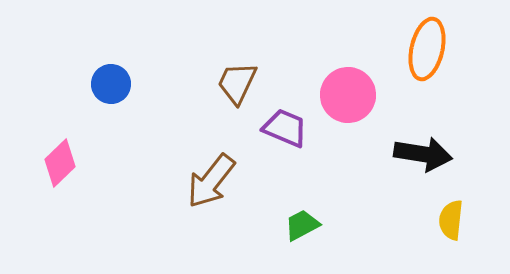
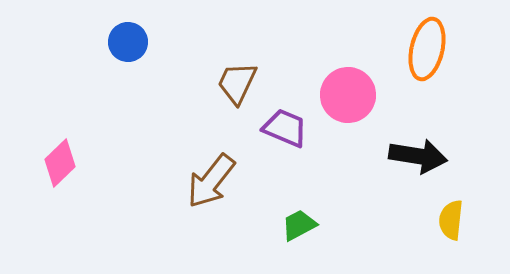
blue circle: moved 17 px right, 42 px up
black arrow: moved 5 px left, 2 px down
green trapezoid: moved 3 px left
